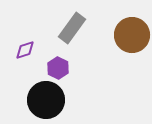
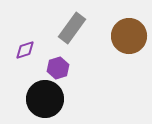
brown circle: moved 3 px left, 1 px down
purple hexagon: rotated 15 degrees clockwise
black circle: moved 1 px left, 1 px up
